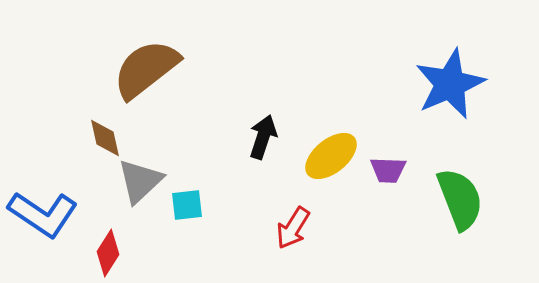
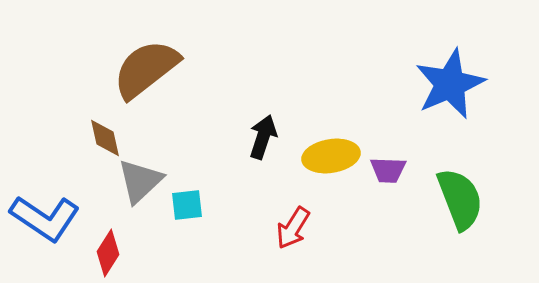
yellow ellipse: rotated 30 degrees clockwise
blue L-shape: moved 2 px right, 4 px down
